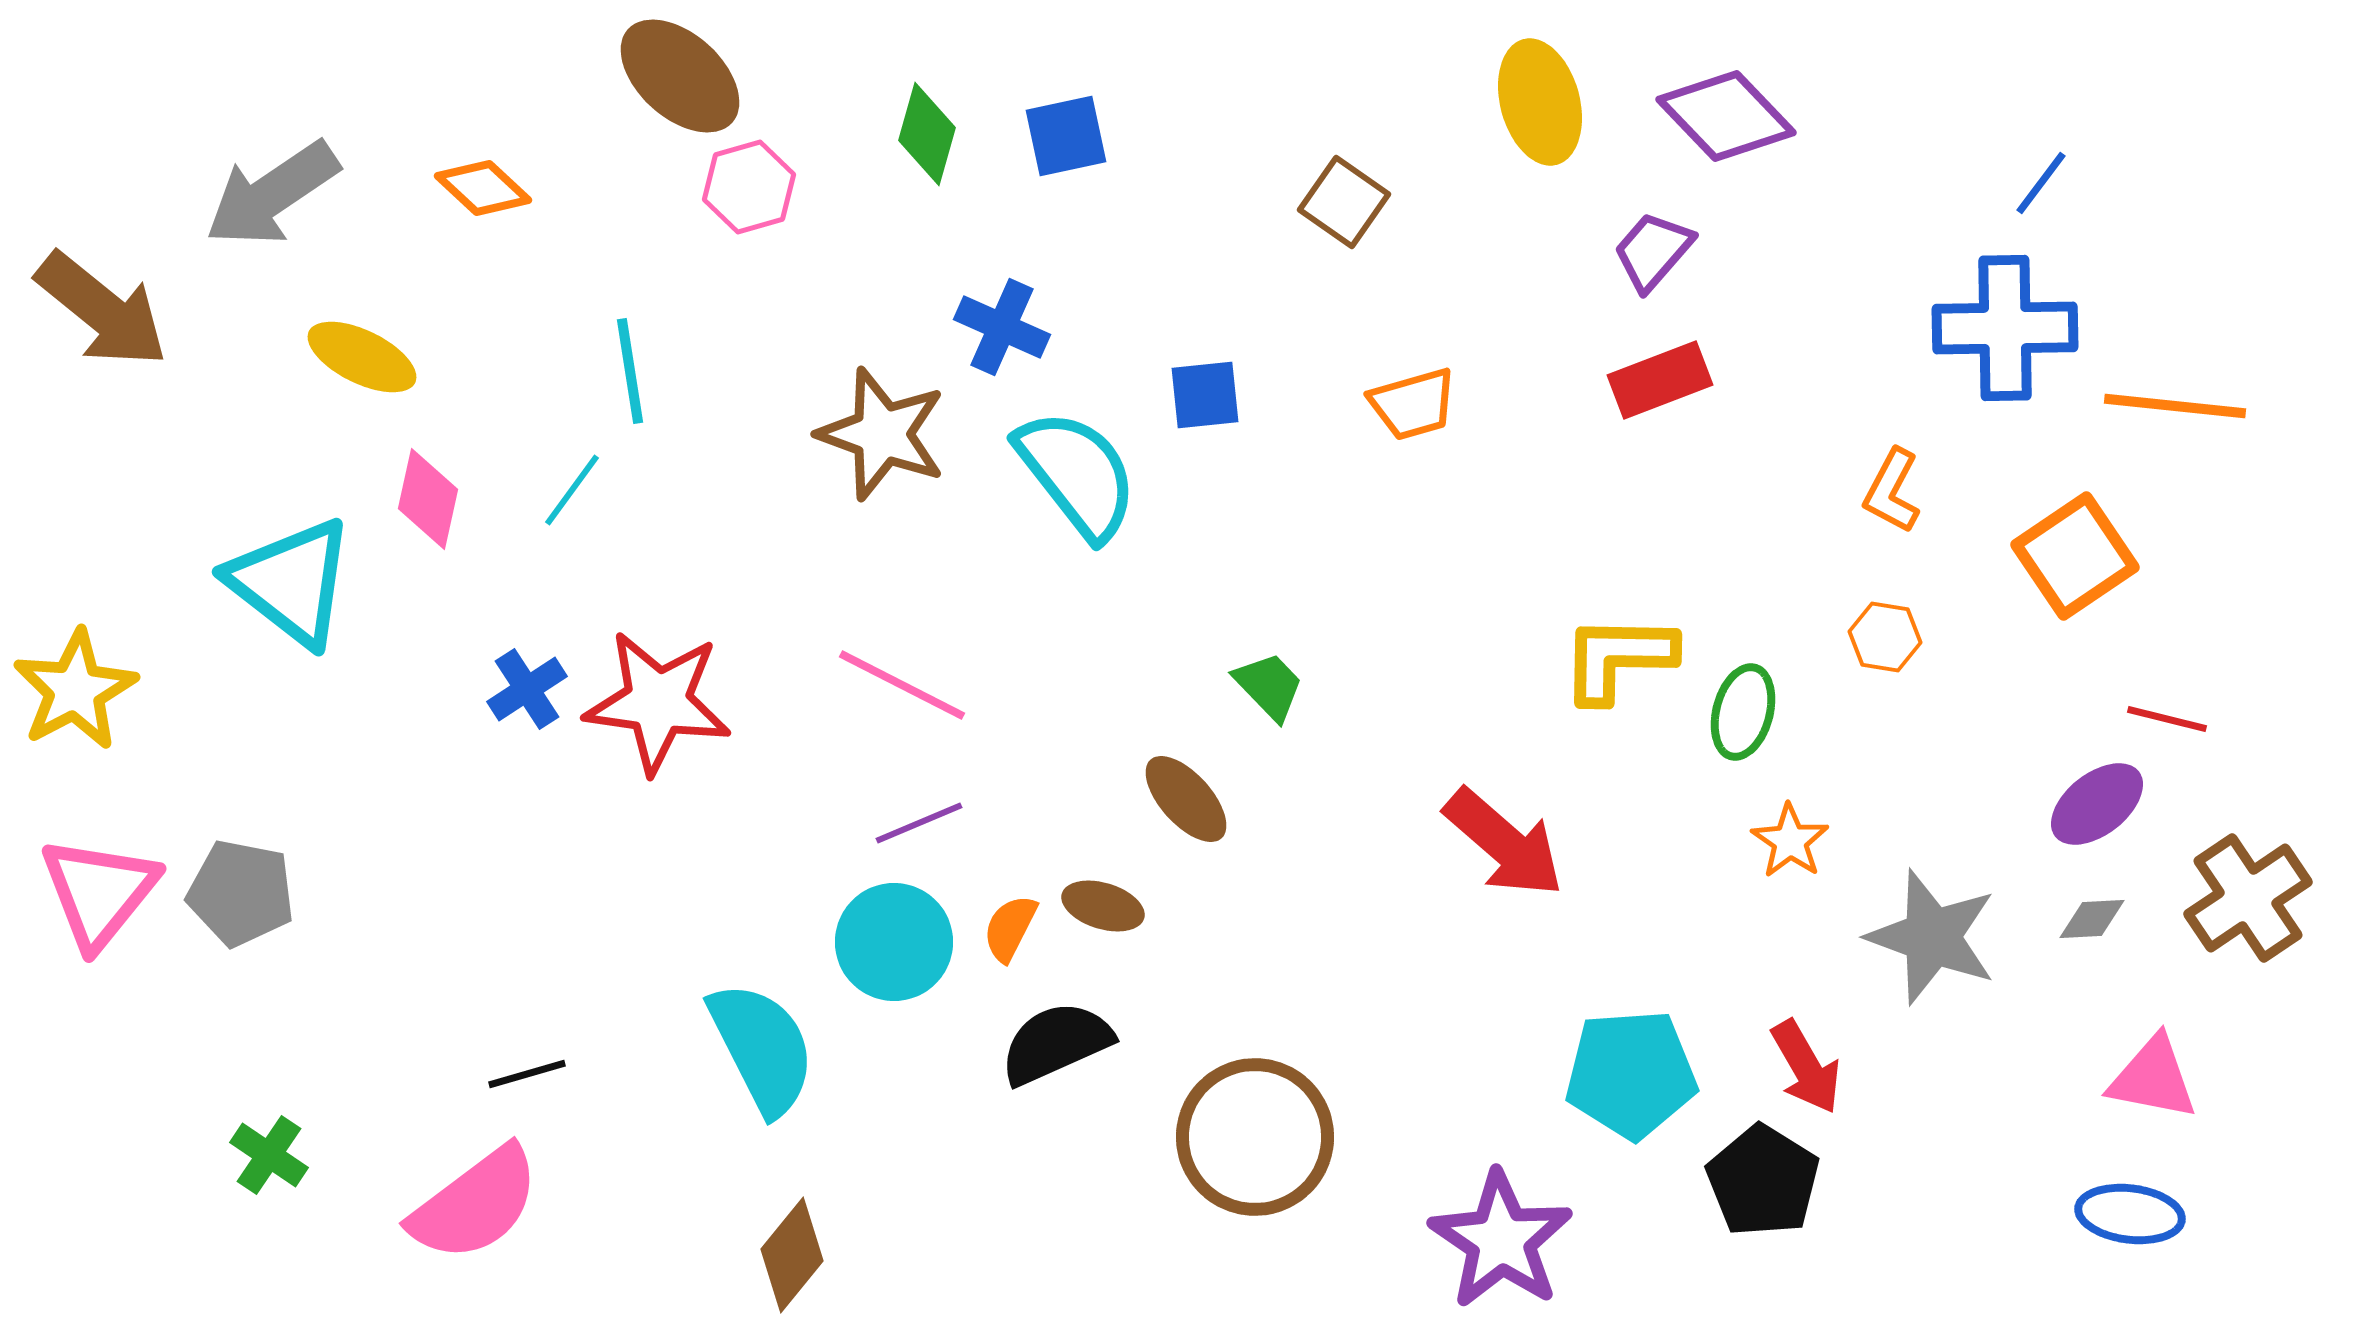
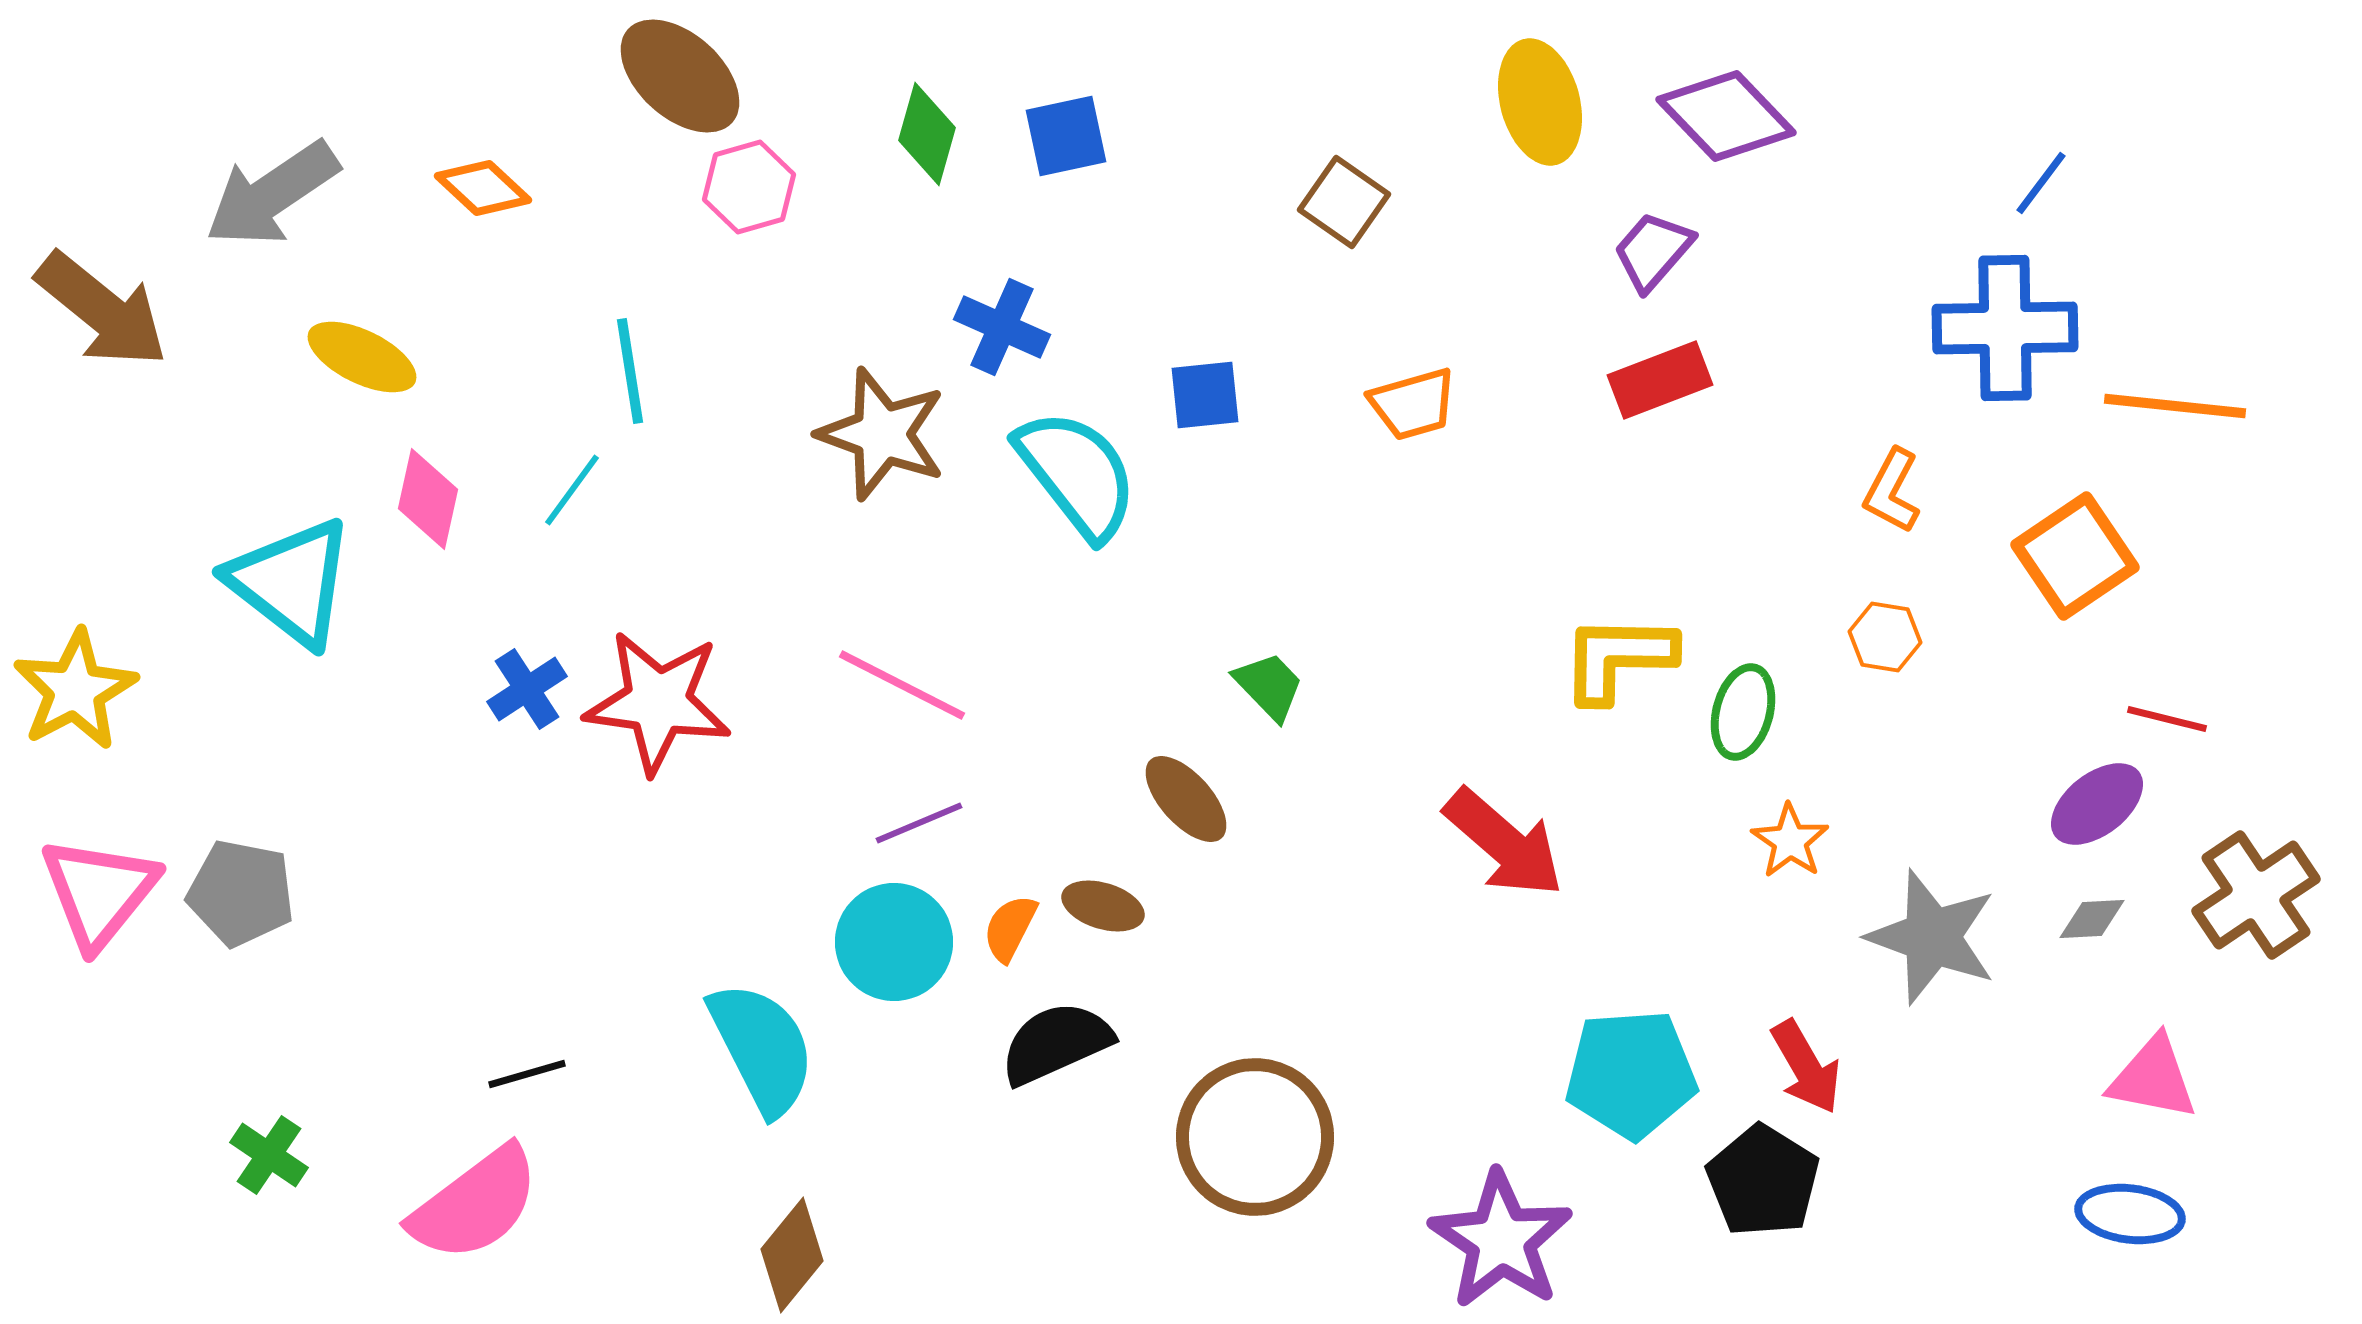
brown cross at (2248, 898): moved 8 px right, 3 px up
